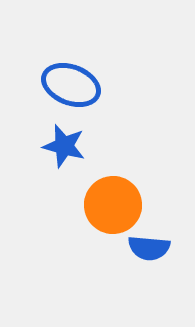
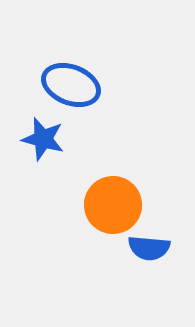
blue star: moved 21 px left, 7 px up
